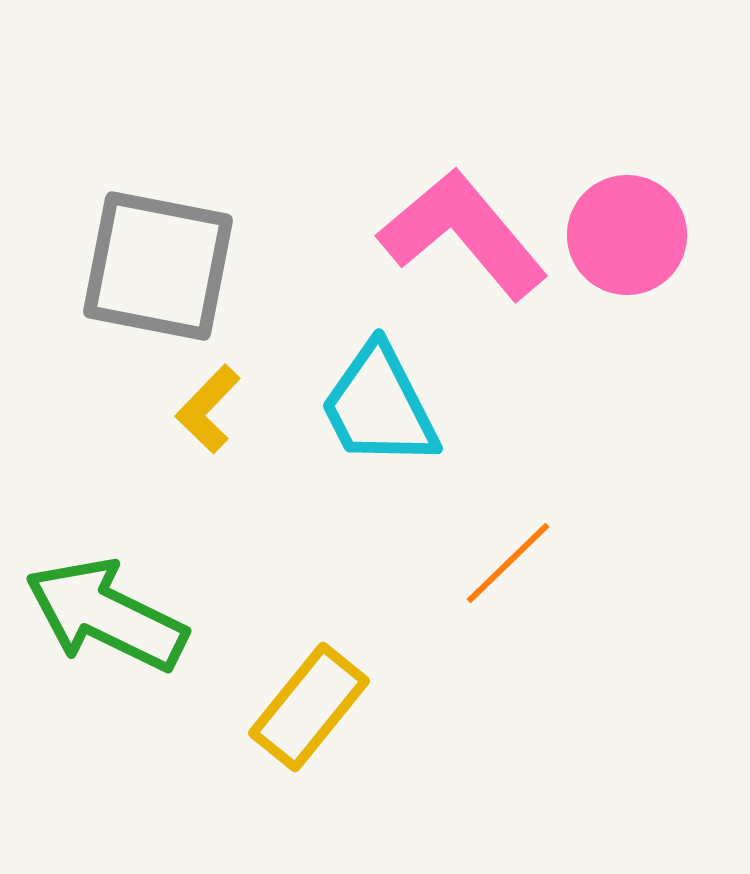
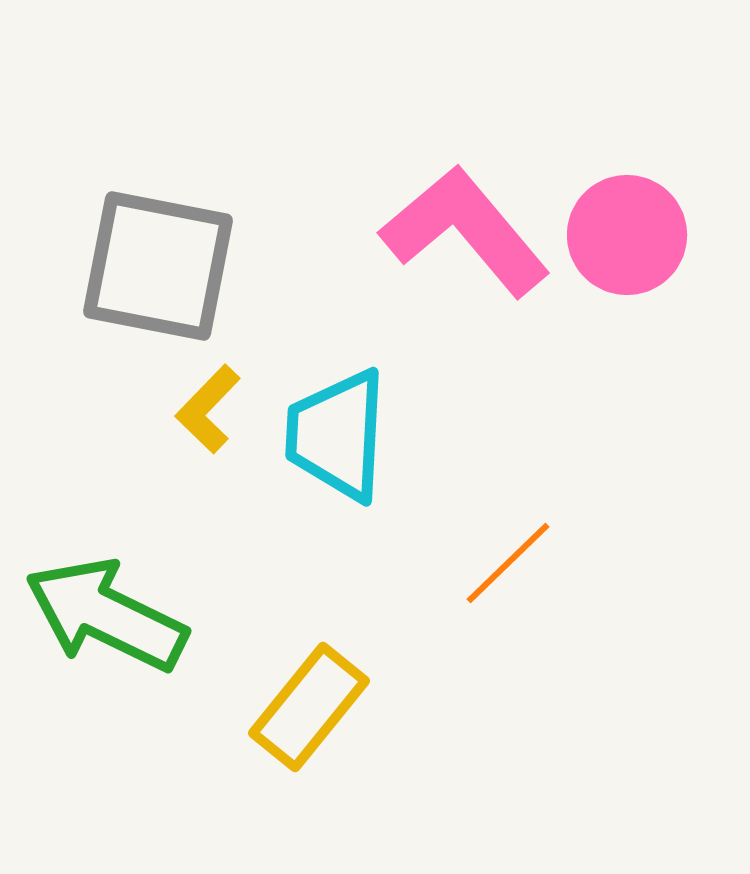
pink L-shape: moved 2 px right, 3 px up
cyan trapezoid: moved 42 px left, 29 px down; rotated 30 degrees clockwise
